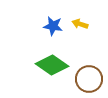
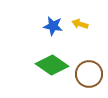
brown circle: moved 5 px up
